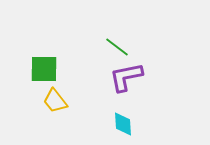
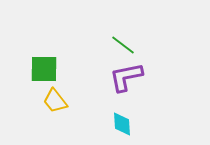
green line: moved 6 px right, 2 px up
cyan diamond: moved 1 px left
